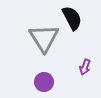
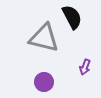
black semicircle: moved 1 px up
gray triangle: rotated 44 degrees counterclockwise
